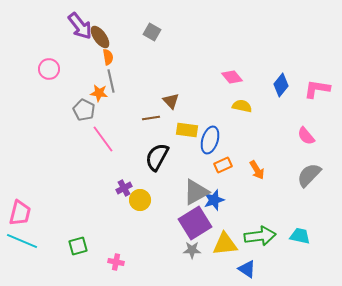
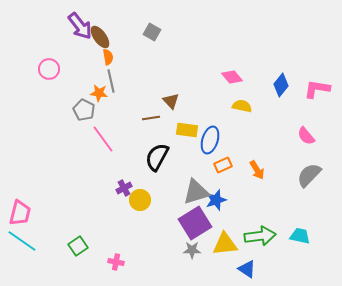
gray triangle: rotated 12 degrees clockwise
blue star: moved 2 px right
cyan line: rotated 12 degrees clockwise
green square: rotated 18 degrees counterclockwise
